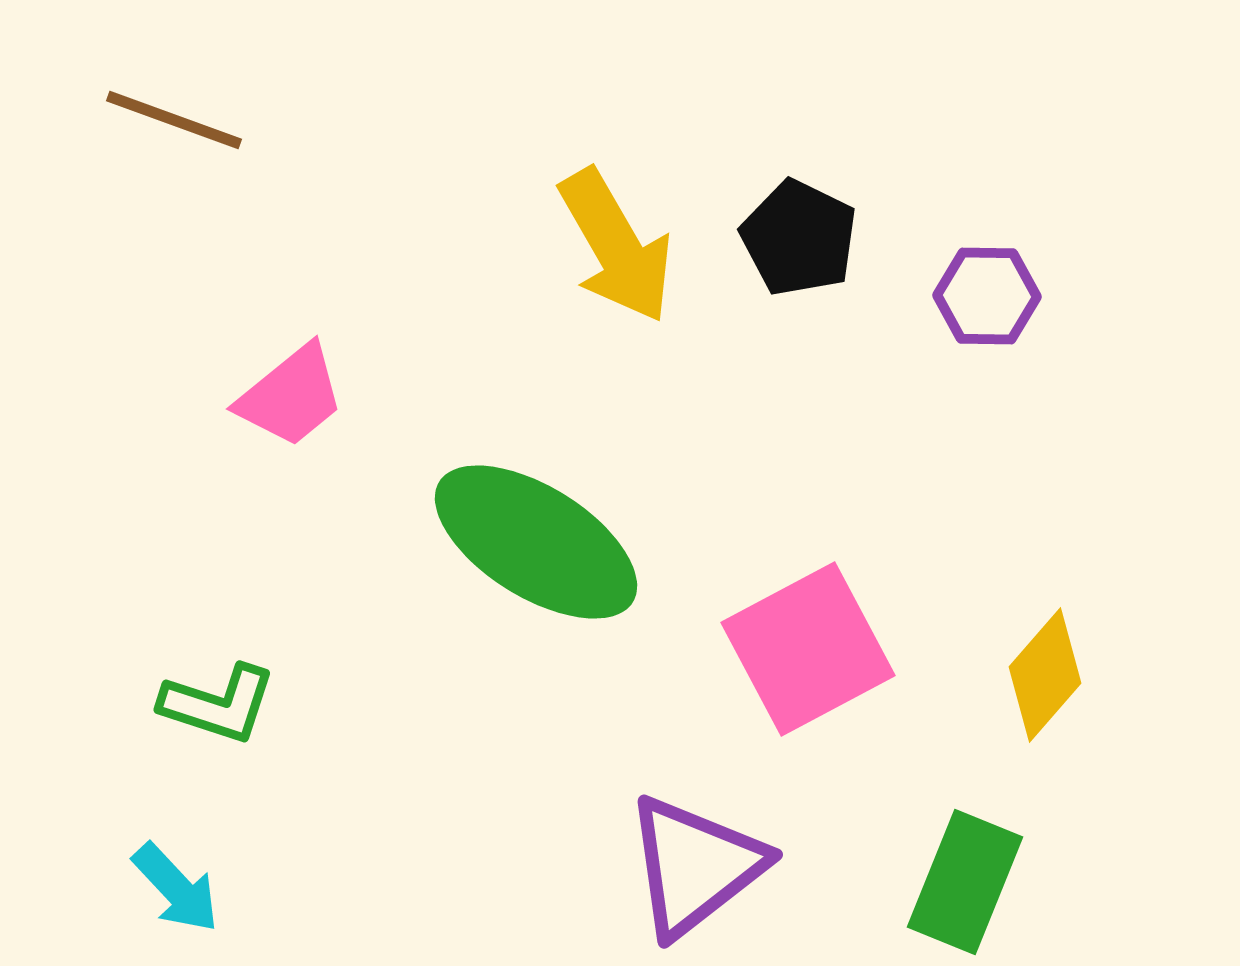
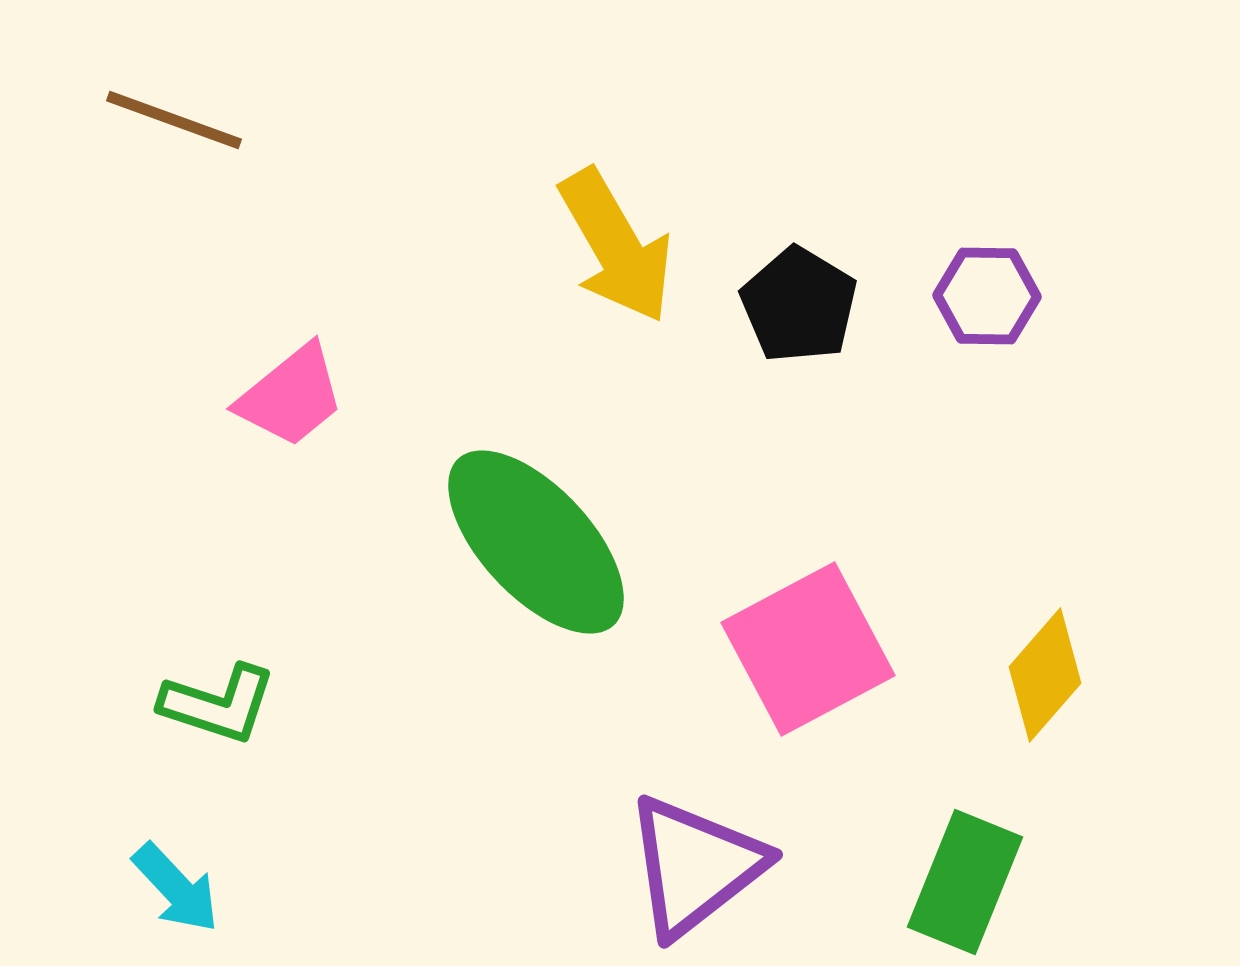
black pentagon: moved 67 px down; rotated 5 degrees clockwise
green ellipse: rotated 15 degrees clockwise
